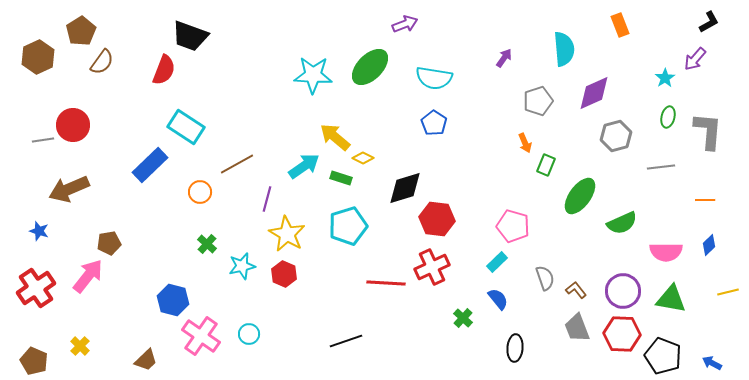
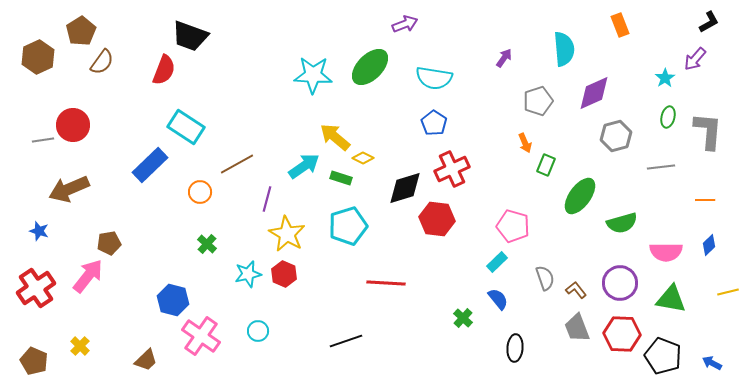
green semicircle at (622, 223): rotated 8 degrees clockwise
cyan star at (242, 266): moved 6 px right, 8 px down
red cross at (432, 267): moved 20 px right, 98 px up
purple circle at (623, 291): moved 3 px left, 8 px up
cyan circle at (249, 334): moved 9 px right, 3 px up
